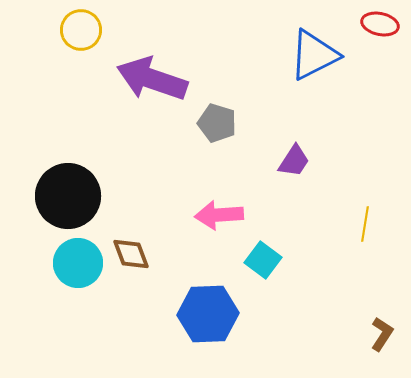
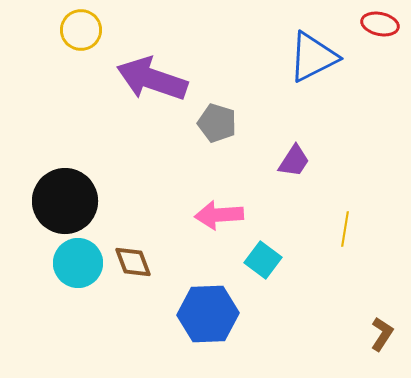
blue triangle: moved 1 px left, 2 px down
black circle: moved 3 px left, 5 px down
yellow line: moved 20 px left, 5 px down
brown diamond: moved 2 px right, 8 px down
